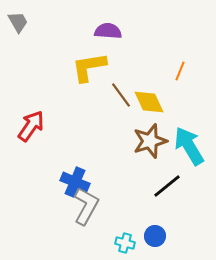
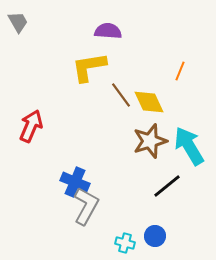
red arrow: rotated 12 degrees counterclockwise
